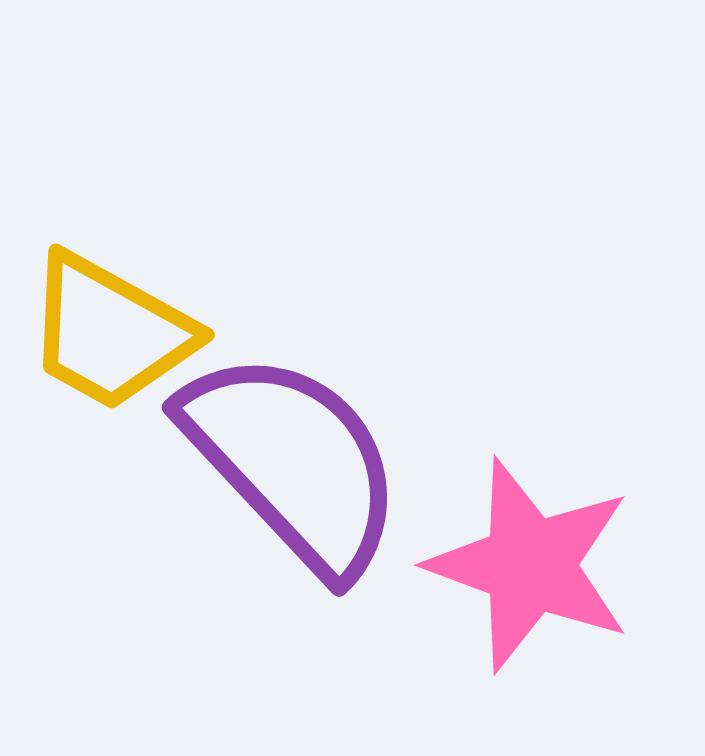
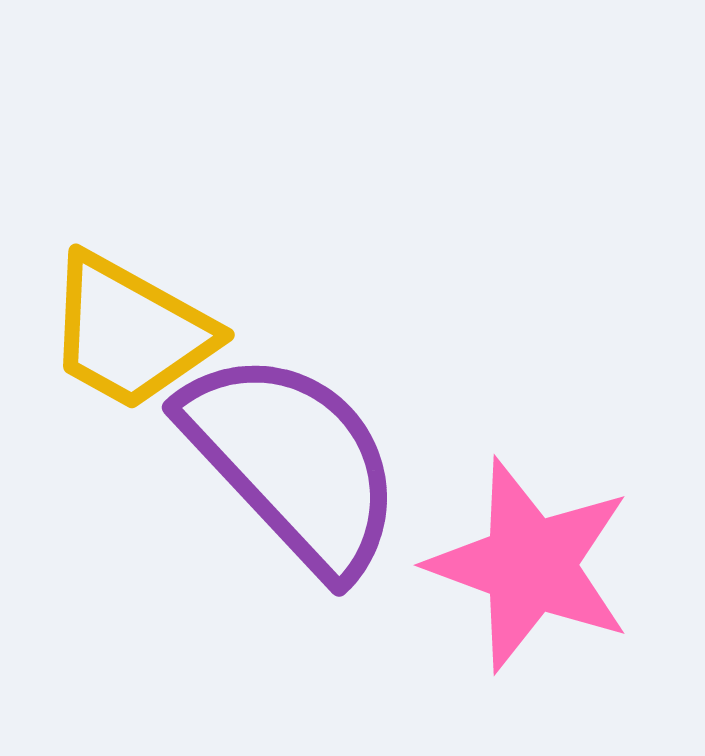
yellow trapezoid: moved 20 px right
